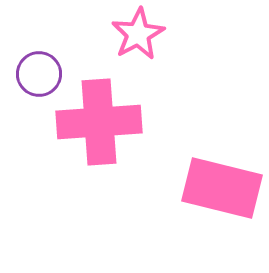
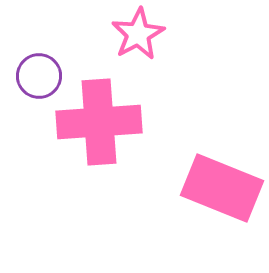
purple circle: moved 2 px down
pink rectangle: rotated 8 degrees clockwise
